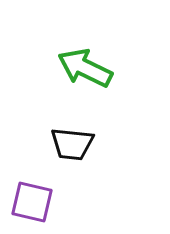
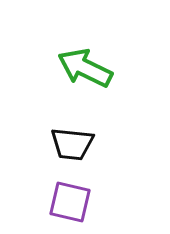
purple square: moved 38 px right
